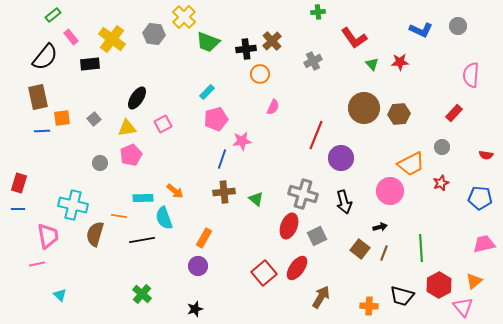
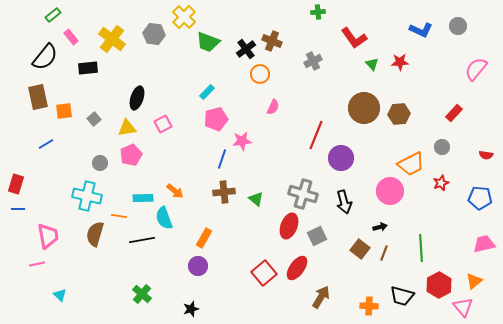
brown cross at (272, 41): rotated 24 degrees counterclockwise
black cross at (246, 49): rotated 30 degrees counterclockwise
black rectangle at (90, 64): moved 2 px left, 4 px down
pink semicircle at (471, 75): moved 5 px right, 6 px up; rotated 35 degrees clockwise
black ellipse at (137, 98): rotated 15 degrees counterclockwise
orange square at (62, 118): moved 2 px right, 7 px up
blue line at (42, 131): moved 4 px right, 13 px down; rotated 28 degrees counterclockwise
red rectangle at (19, 183): moved 3 px left, 1 px down
cyan cross at (73, 205): moved 14 px right, 9 px up
black star at (195, 309): moved 4 px left
